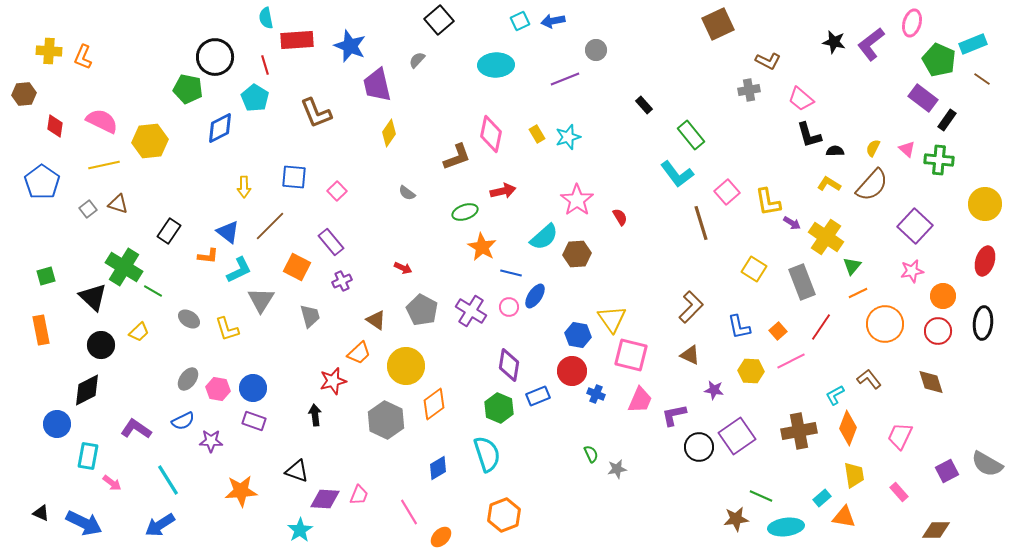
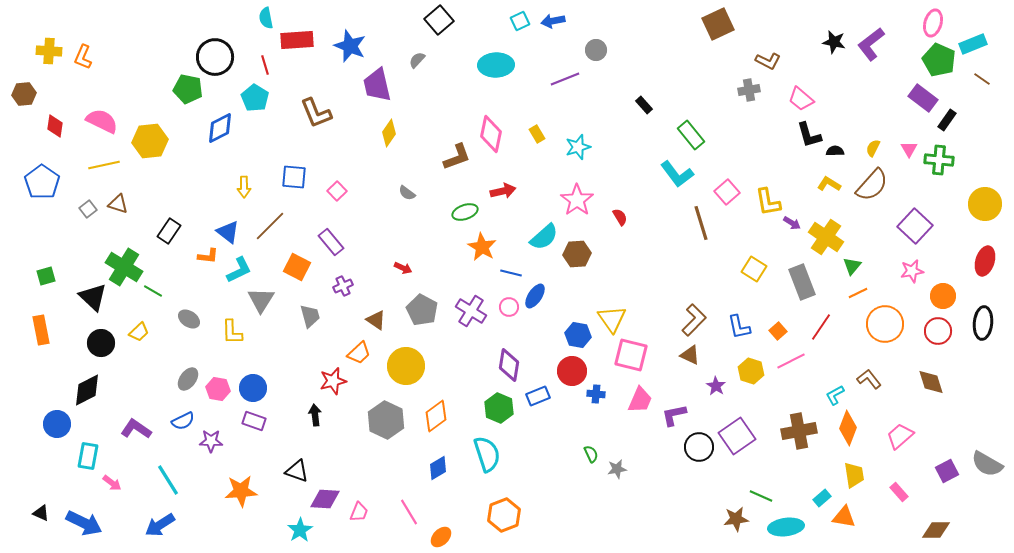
pink ellipse at (912, 23): moved 21 px right
cyan star at (568, 137): moved 10 px right, 10 px down
pink triangle at (907, 149): moved 2 px right; rotated 18 degrees clockwise
purple cross at (342, 281): moved 1 px right, 5 px down
brown L-shape at (691, 307): moved 3 px right, 13 px down
yellow L-shape at (227, 329): moved 5 px right, 3 px down; rotated 16 degrees clockwise
black circle at (101, 345): moved 2 px up
yellow hexagon at (751, 371): rotated 15 degrees clockwise
purple star at (714, 390): moved 2 px right, 4 px up; rotated 24 degrees clockwise
blue cross at (596, 394): rotated 18 degrees counterclockwise
orange diamond at (434, 404): moved 2 px right, 12 px down
pink trapezoid at (900, 436): rotated 24 degrees clockwise
pink trapezoid at (359, 495): moved 17 px down
